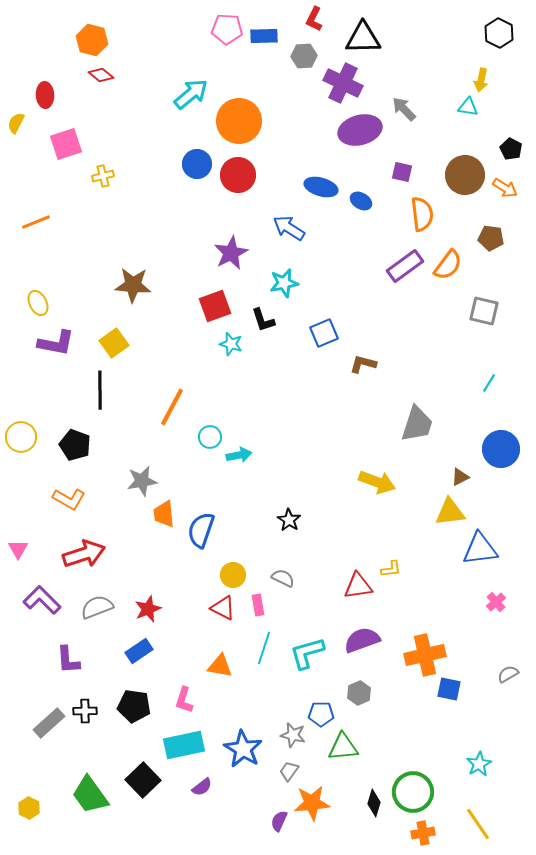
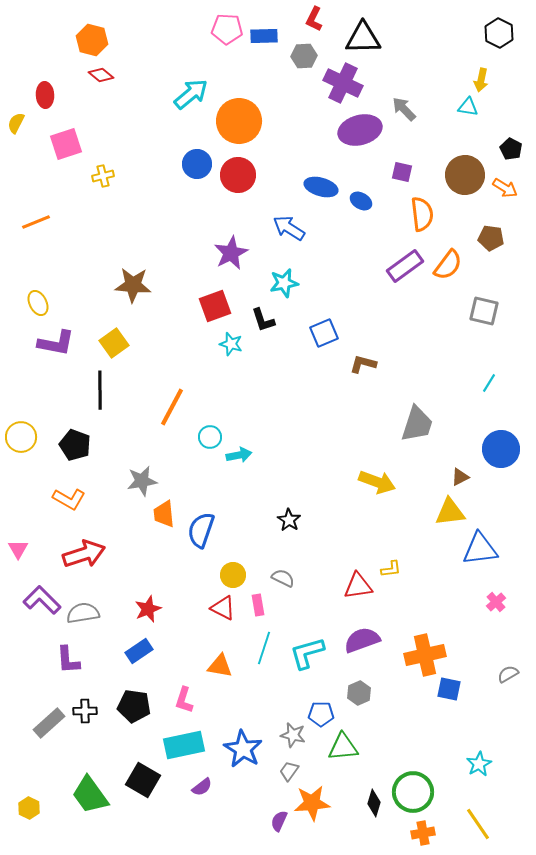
gray semicircle at (97, 607): moved 14 px left, 6 px down; rotated 12 degrees clockwise
black square at (143, 780): rotated 16 degrees counterclockwise
